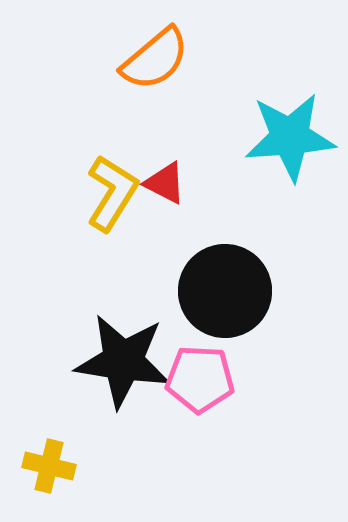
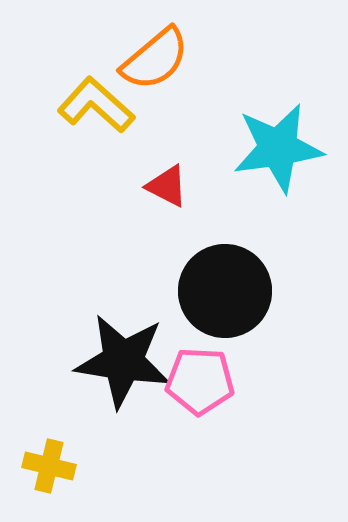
cyan star: moved 12 px left, 11 px down; rotated 4 degrees counterclockwise
red triangle: moved 2 px right, 3 px down
yellow L-shape: moved 16 px left, 88 px up; rotated 80 degrees counterclockwise
pink pentagon: moved 2 px down
